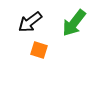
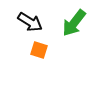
black arrow: rotated 110 degrees counterclockwise
